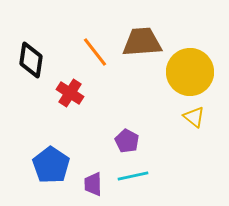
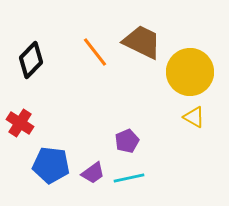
brown trapezoid: rotated 30 degrees clockwise
black diamond: rotated 36 degrees clockwise
red cross: moved 50 px left, 30 px down
yellow triangle: rotated 10 degrees counterclockwise
purple pentagon: rotated 20 degrees clockwise
blue pentagon: rotated 27 degrees counterclockwise
cyan line: moved 4 px left, 2 px down
purple trapezoid: moved 11 px up; rotated 125 degrees counterclockwise
